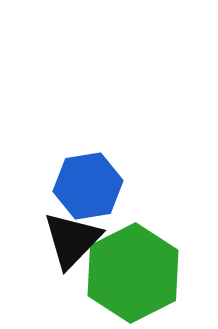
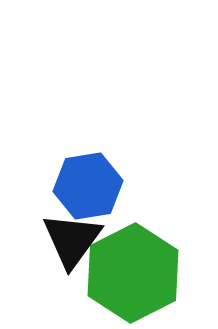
black triangle: rotated 8 degrees counterclockwise
